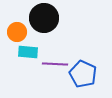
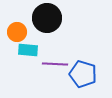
black circle: moved 3 px right
cyan rectangle: moved 2 px up
blue pentagon: rotated 8 degrees counterclockwise
